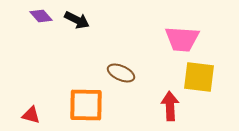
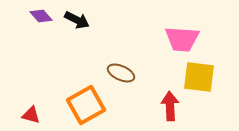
orange square: rotated 30 degrees counterclockwise
